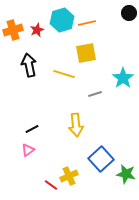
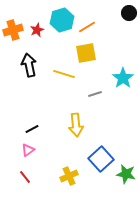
orange line: moved 4 px down; rotated 18 degrees counterclockwise
red line: moved 26 px left, 8 px up; rotated 16 degrees clockwise
